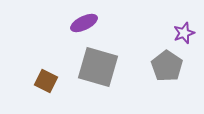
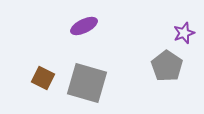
purple ellipse: moved 3 px down
gray square: moved 11 px left, 16 px down
brown square: moved 3 px left, 3 px up
